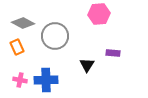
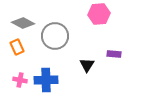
purple rectangle: moved 1 px right, 1 px down
